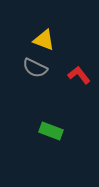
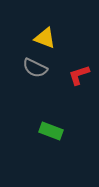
yellow triangle: moved 1 px right, 2 px up
red L-shape: rotated 70 degrees counterclockwise
